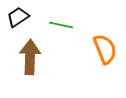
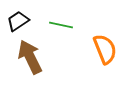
black trapezoid: moved 4 px down
brown arrow: rotated 28 degrees counterclockwise
